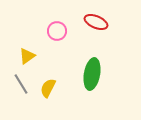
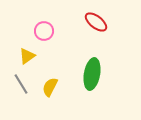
red ellipse: rotated 15 degrees clockwise
pink circle: moved 13 px left
yellow semicircle: moved 2 px right, 1 px up
